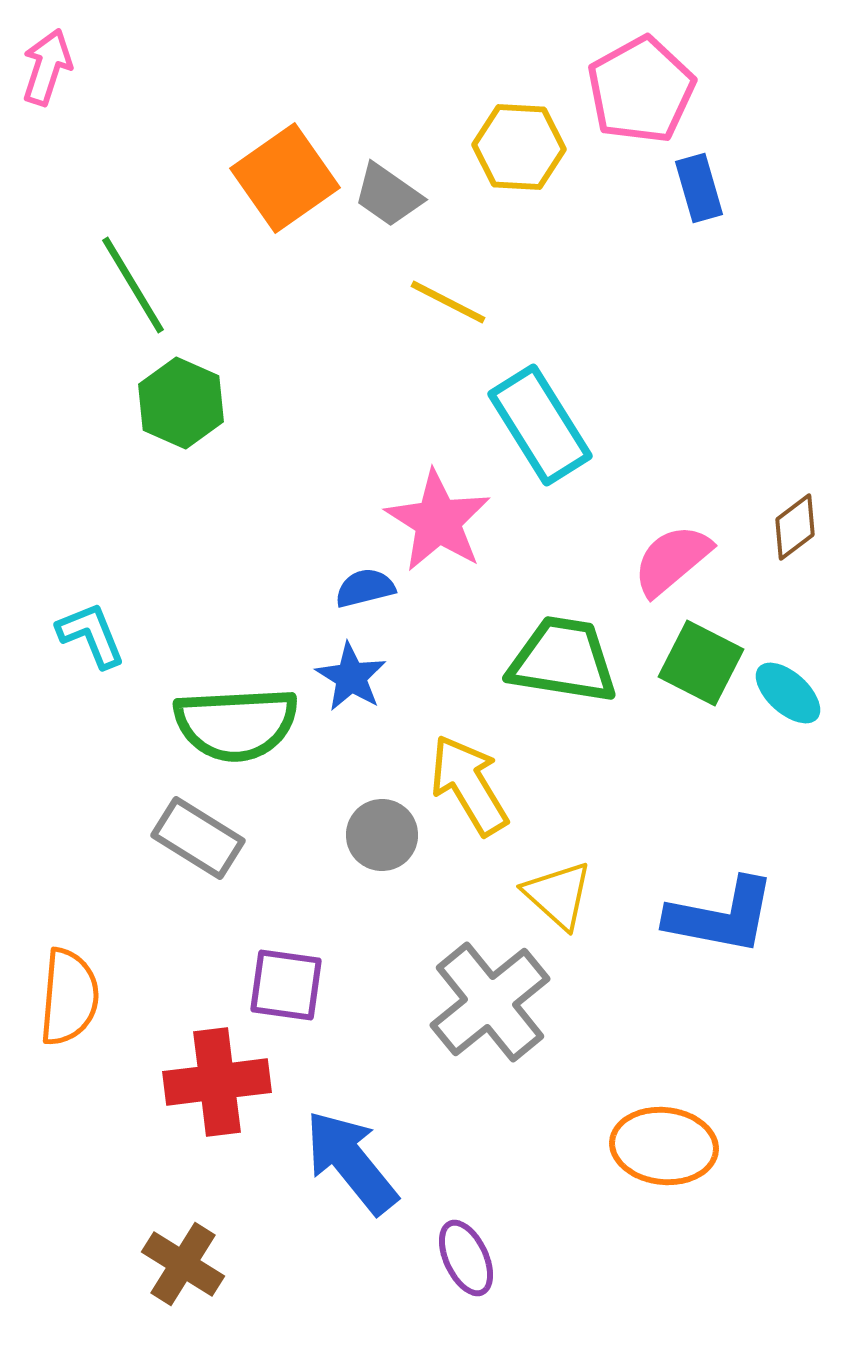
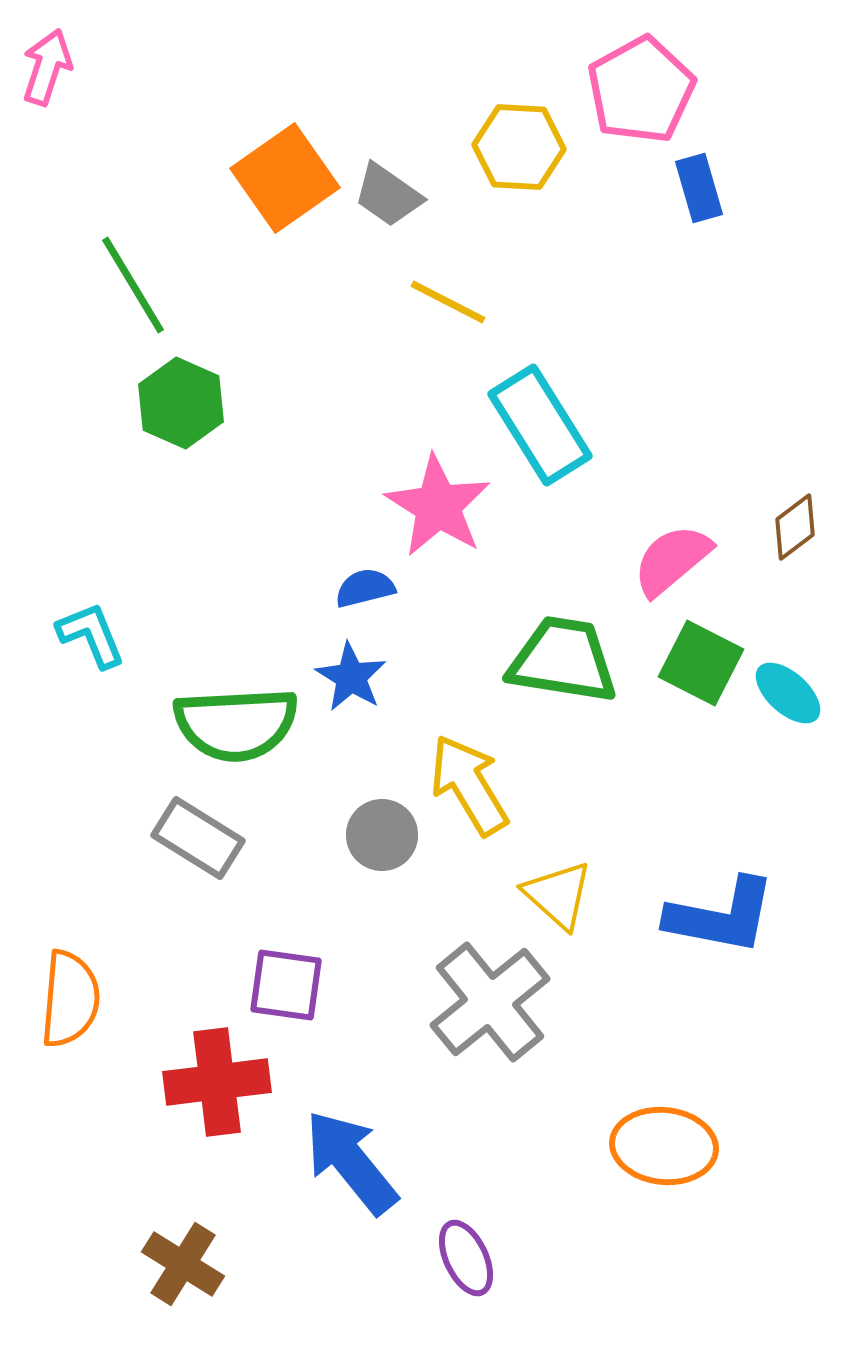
pink star: moved 15 px up
orange semicircle: moved 1 px right, 2 px down
